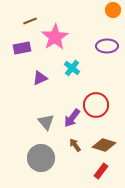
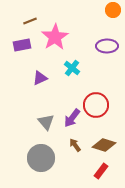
purple rectangle: moved 3 px up
